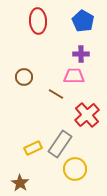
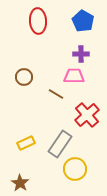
yellow rectangle: moved 7 px left, 5 px up
